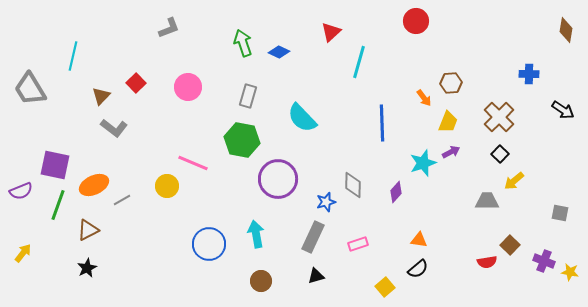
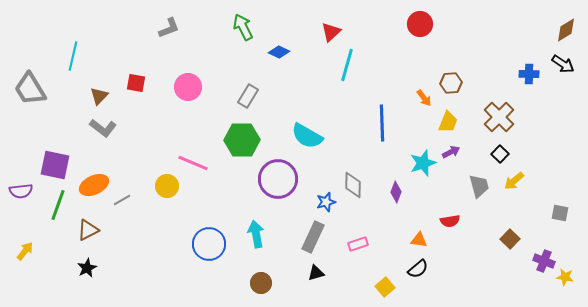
red circle at (416, 21): moved 4 px right, 3 px down
brown diamond at (566, 30): rotated 50 degrees clockwise
green arrow at (243, 43): moved 16 px up; rotated 8 degrees counterclockwise
cyan line at (359, 62): moved 12 px left, 3 px down
red square at (136, 83): rotated 36 degrees counterclockwise
brown triangle at (101, 96): moved 2 px left
gray rectangle at (248, 96): rotated 15 degrees clockwise
black arrow at (563, 110): moved 46 px up
cyan semicircle at (302, 118): moved 5 px right, 18 px down; rotated 16 degrees counterclockwise
gray L-shape at (114, 128): moved 11 px left
green hexagon at (242, 140): rotated 12 degrees counterclockwise
purple semicircle at (21, 191): rotated 15 degrees clockwise
purple diamond at (396, 192): rotated 20 degrees counterclockwise
gray trapezoid at (487, 201): moved 8 px left, 15 px up; rotated 75 degrees clockwise
brown square at (510, 245): moved 6 px up
yellow arrow at (23, 253): moved 2 px right, 2 px up
red semicircle at (487, 262): moved 37 px left, 41 px up
yellow star at (570, 272): moved 5 px left, 5 px down
black triangle at (316, 276): moved 3 px up
brown circle at (261, 281): moved 2 px down
